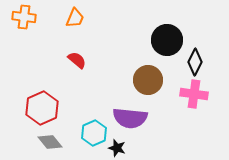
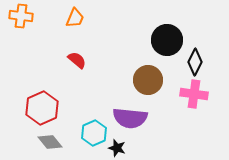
orange cross: moved 3 px left, 1 px up
